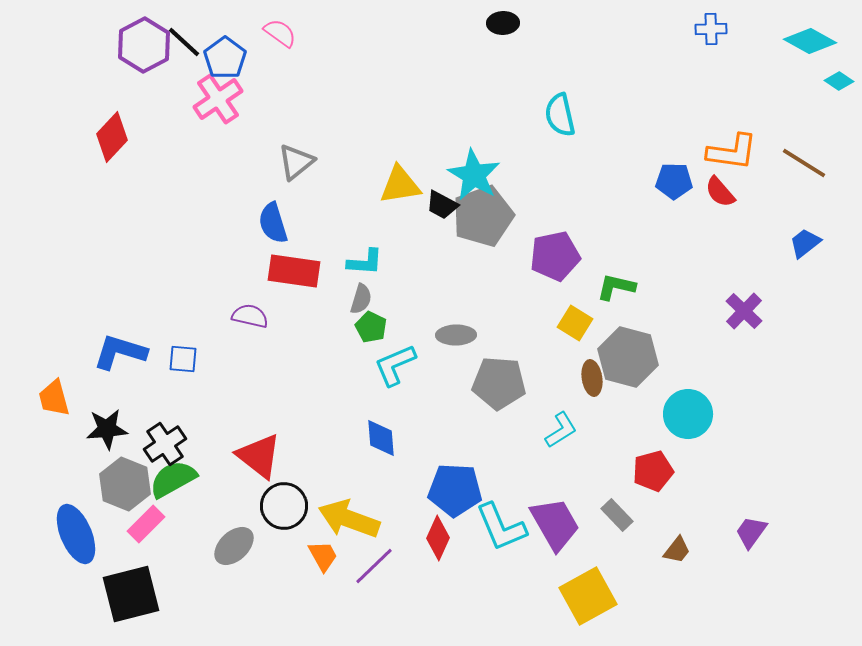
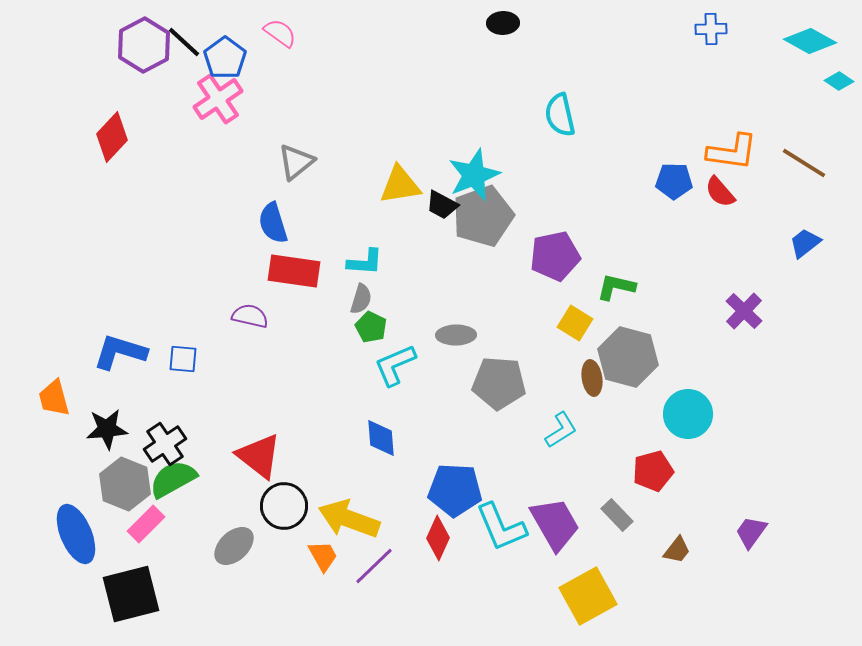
cyan star at (474, 175): rotated 20 degrees clockwise
